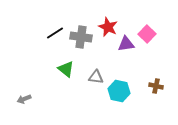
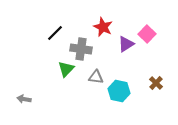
red star: moved 5 px left
black line: rotated 12 degrees counterclockwise
gray cross: moved 12 px down
purple triangle: rotated 24 degrees counterclockwise
green triangle: rotated 36 degrees clockwise
brown cross: moved 3 px up; rotated 32 degrees clockwise
gray arrow: rotated 32 degrees clockwise
